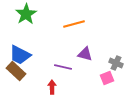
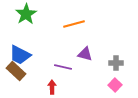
gray cross: rotated 24 degrees counterclockwise
pink square: moved 8 px right, 7 px down; rotated 24 degrees counterclockwise
